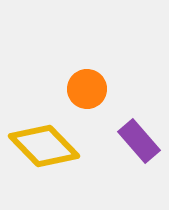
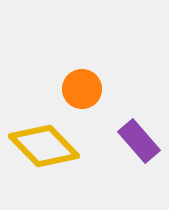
orange circle: moved 5 px left
